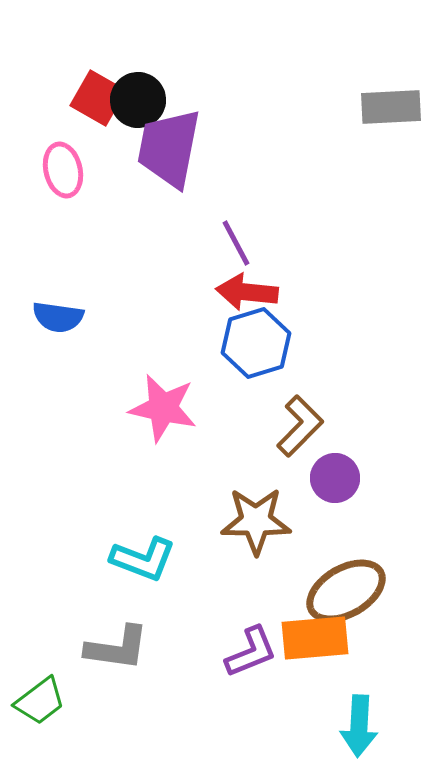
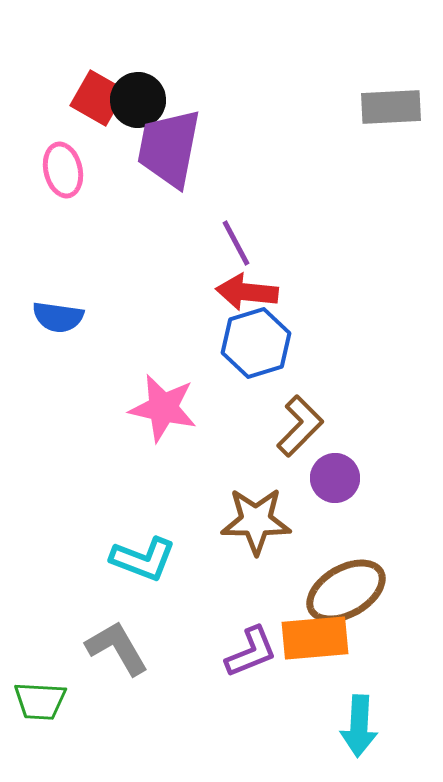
gray L-shape: rotated 128 degrees counterclockwise
green trapezoid: rotated 40 degrees clockwise
